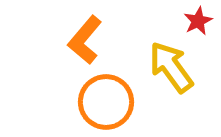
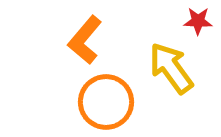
red star: rotated 28 degrees clockwise
yellow arrow: moved 1 px down
